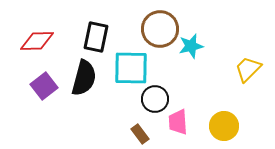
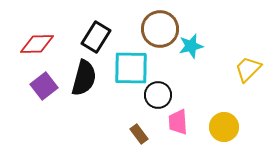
black rectangle: rotated 20 degrees clockwise
red diamond: moved 3 px down
black circle: moved 3 px right, 4 px up
yellow circle: moved 1 px down
brown rectangle: moved 1 px left
